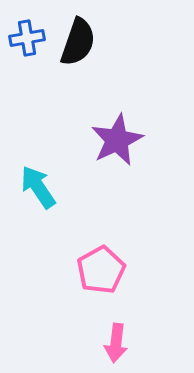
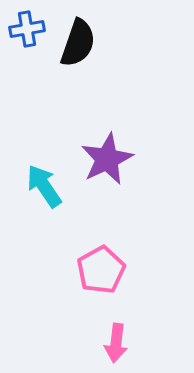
blue cross: moved 9 px up
black semicircle: moved 1 px down
purple star: moved 10 px left, 19 px down
cyan arrow: moved 6 px right, 1 px up
